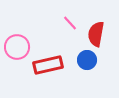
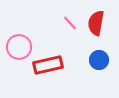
red semicircle: moved 11 px up
pink circle: moved 2 px right
blue circle: moved 12 px right
